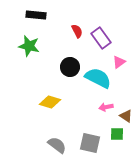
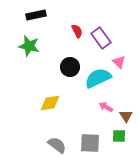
black rectangle: rotated 18 degrees counterclockwise
pink triangle: rotated 40 degrees counterclockwise
cyan semicircle: rotated 52 degrees counterclockwise
yellow diamond: moved 1 px down; rotated 25 degrees counterclockwise
pink arrow: rotated 40 degrees clockwise
brown triangle: rotated 24 degrees clockwise
green square: moved 2 px right, 2 px down
gray square: rotated 10 degrees counterclockwise
